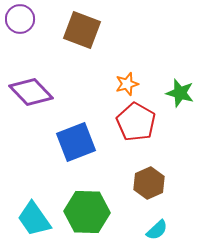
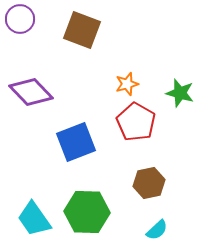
brown hexagon: rotated 12 degrees clockwise
